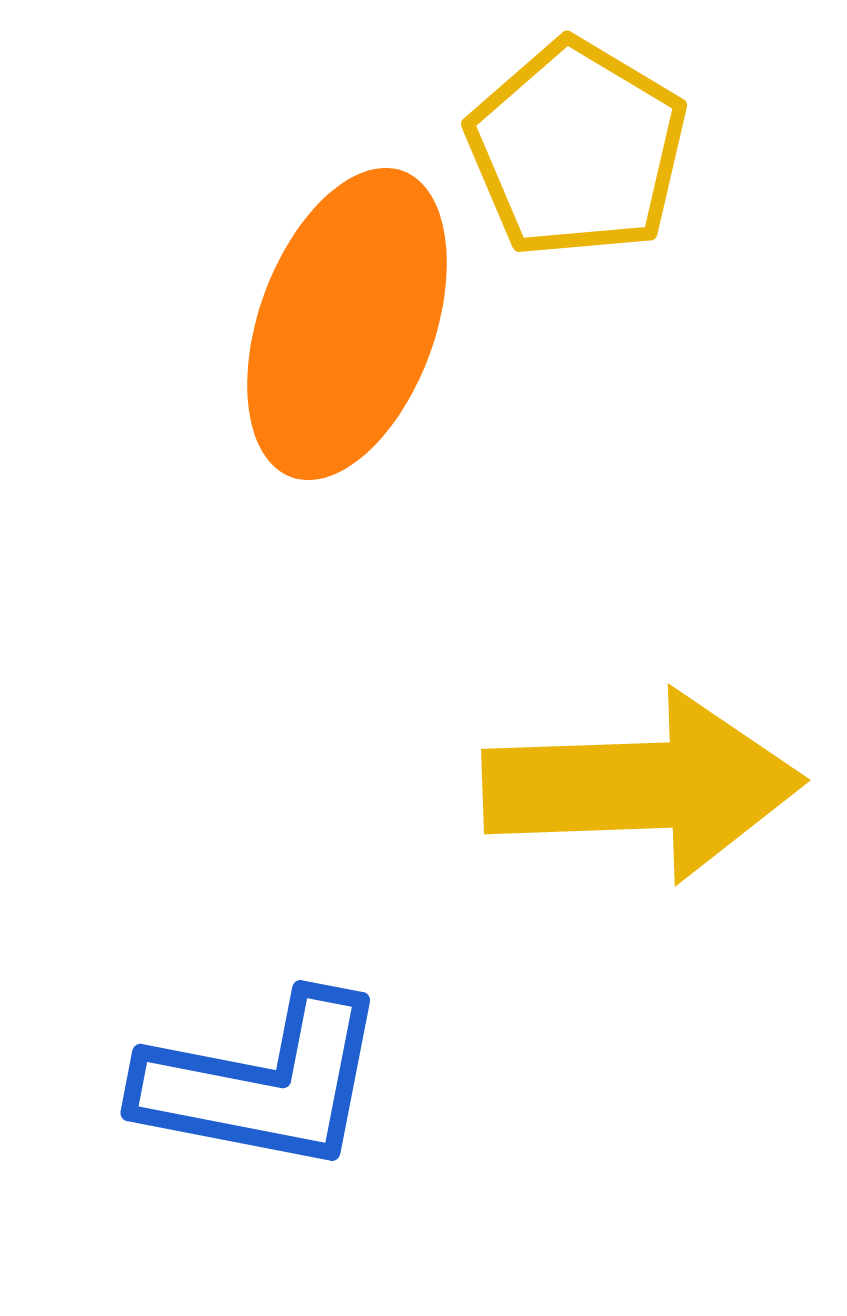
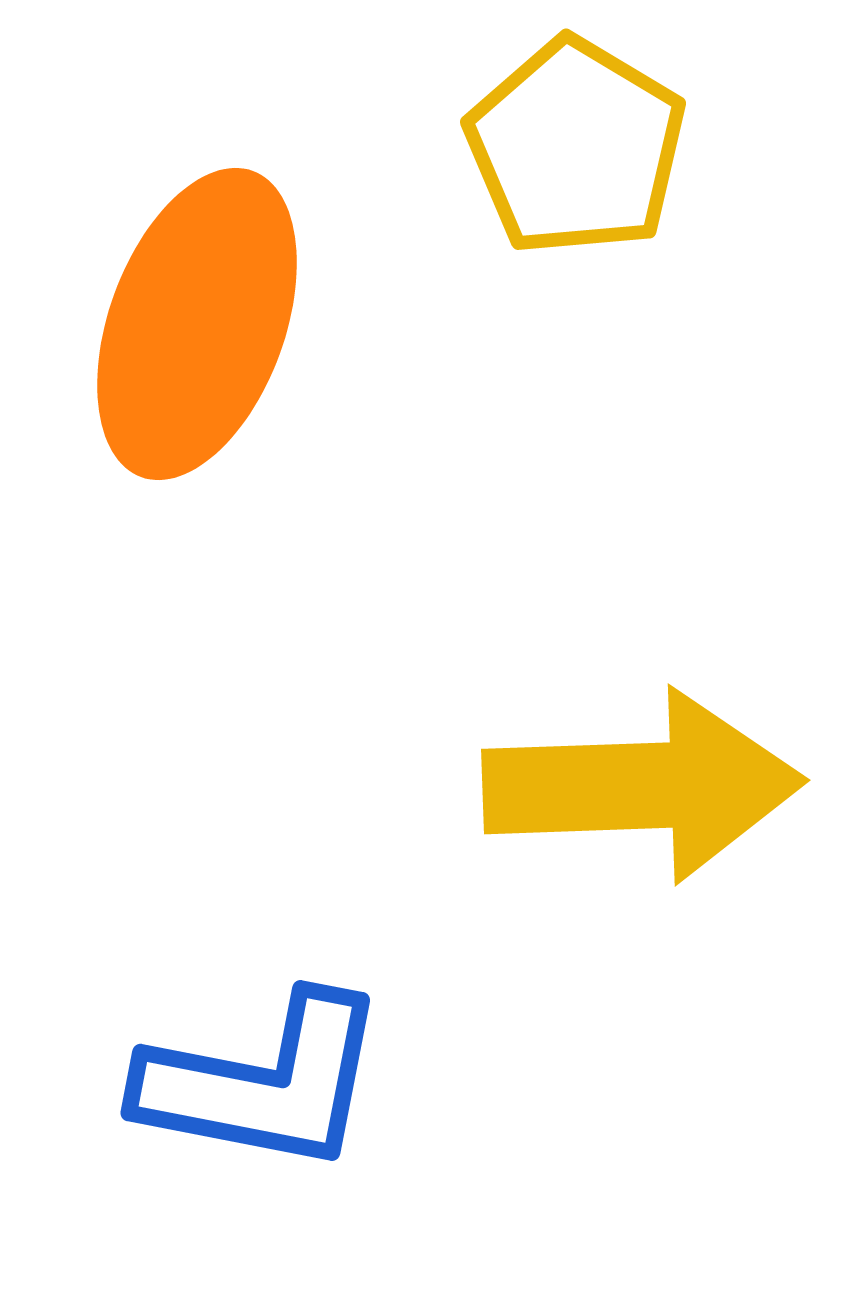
yellow pentagon: moved 1 px left, 2 px up
orange ellipse: moved 150 px left
